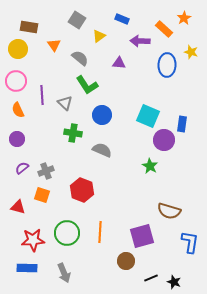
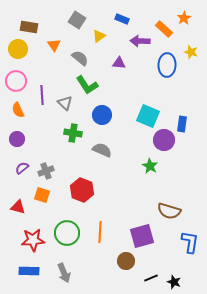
blue rectangle at (27, 268): moved 2 px right, 3 px down
